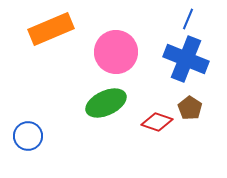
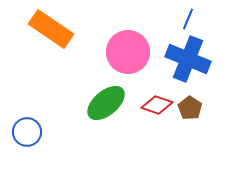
orange rectangle: rotated 57 degrees clockwise
pink circle: moved 12 px right
blue cross: moved 2 px right
green ellipse: rotated 15 degrees counterclockwise
red diamond: moved 17 px up
blue circle: moved 1 px left, 4 px up
